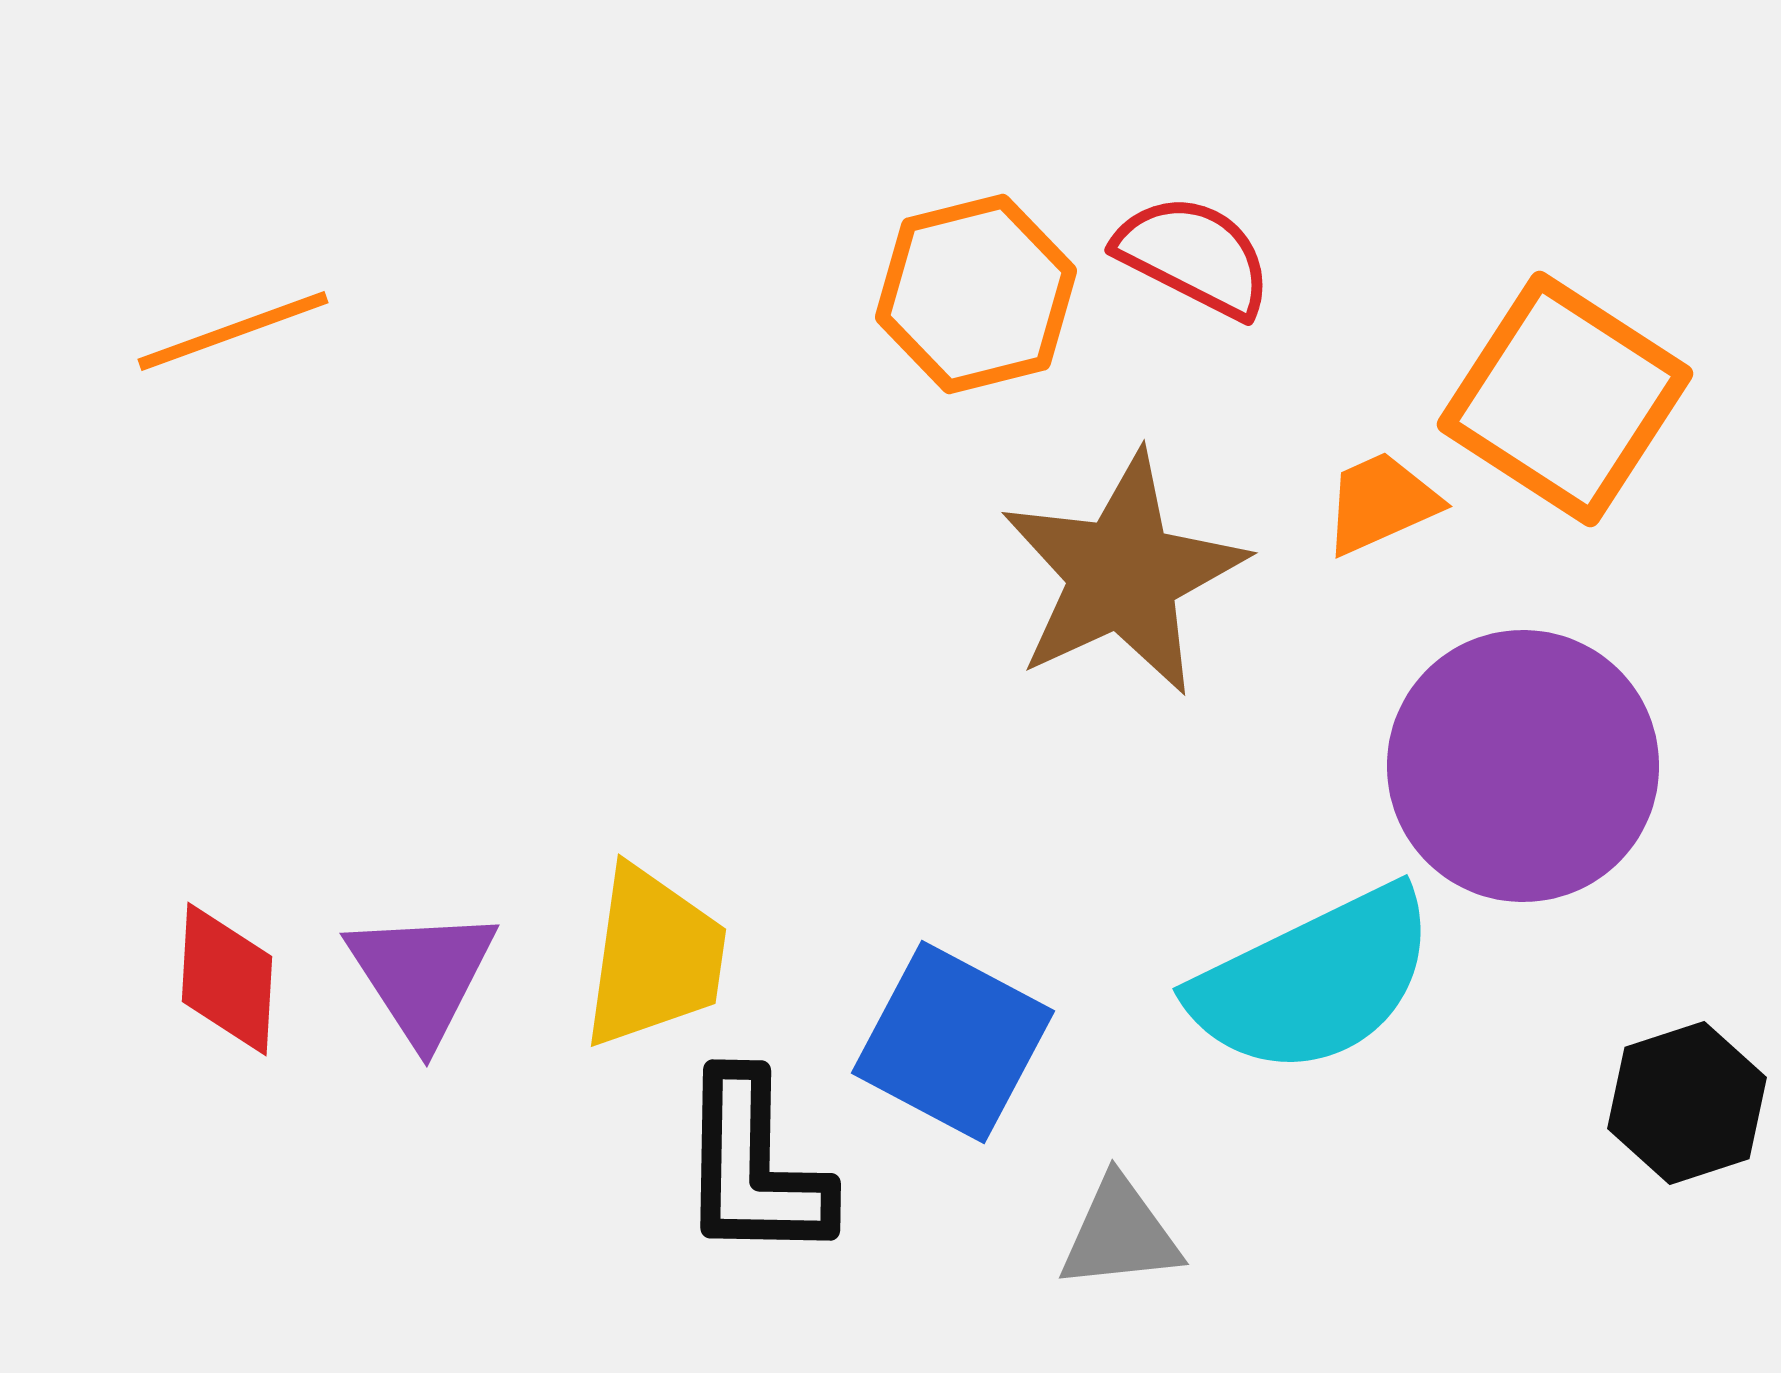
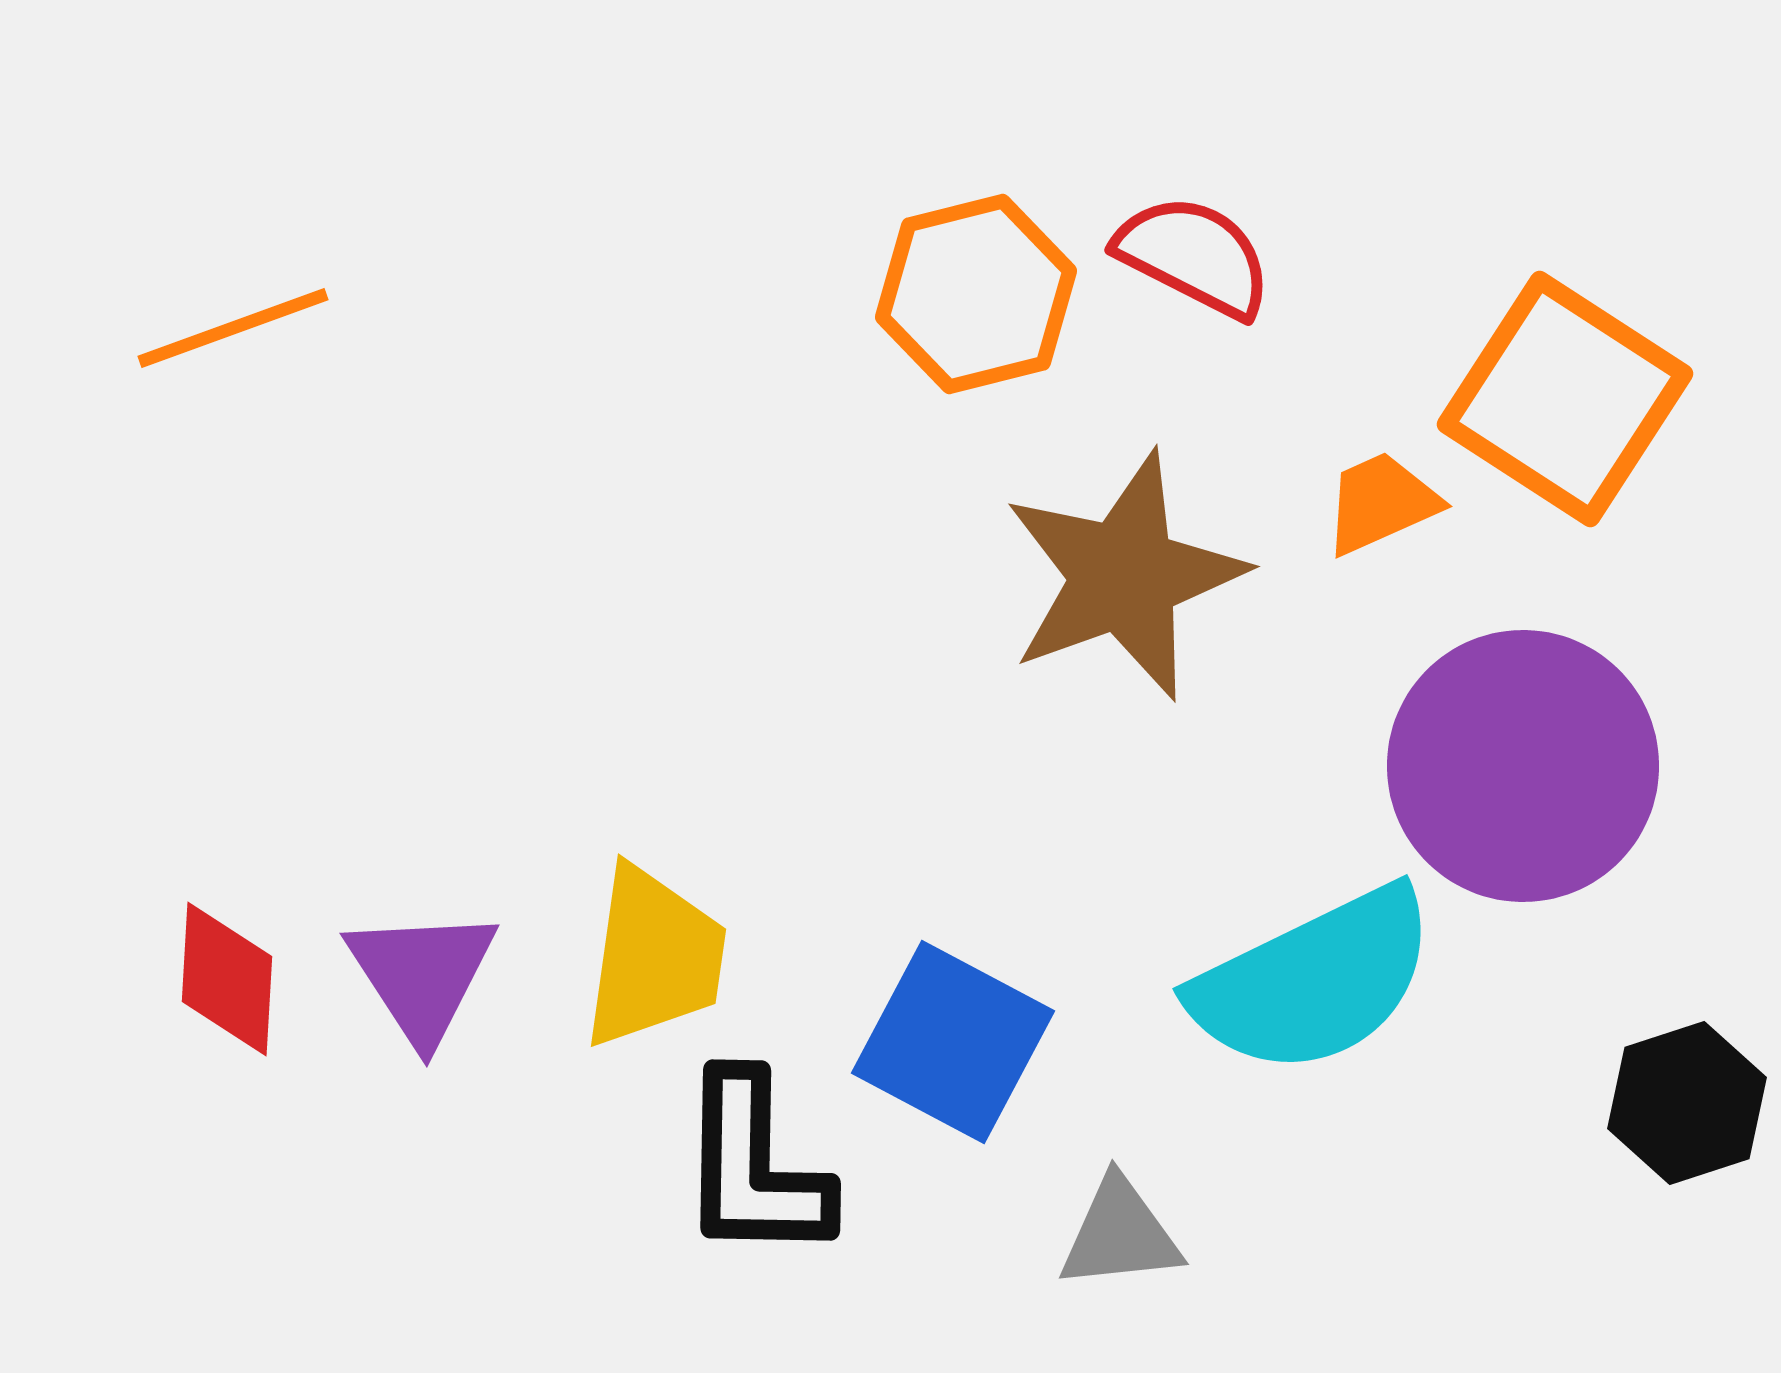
orange line: moved 3 px up
brown star: moved 1 px right, 2 px down; rotated 5 degrees clockwise
